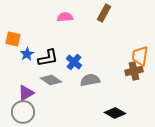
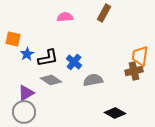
gray semicircle: moved 3 px right
gray circle: moved 1 px right
